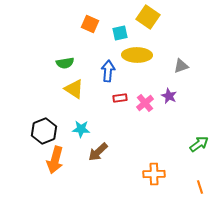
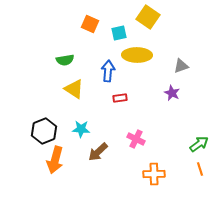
cyan square: moved 1 px left
green semicircle: moved 3 px up
purple star: moved 3 px right, 3 px up
pink cross: moved 9 px left, 36 px down; rotated 24 degrees counterclockwise
orange line: moved 18 px up
